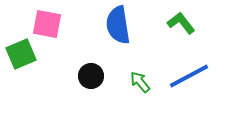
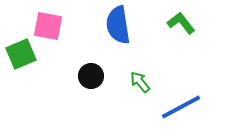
pink square: moved 1 px right, 2 px down
blue line: moved 8 px left, 31 px down
